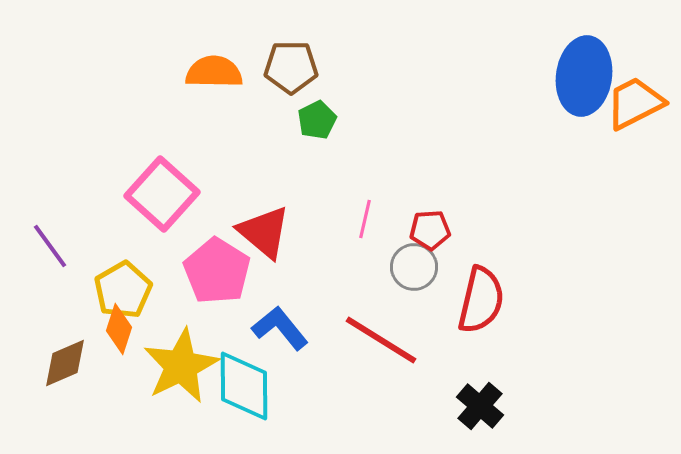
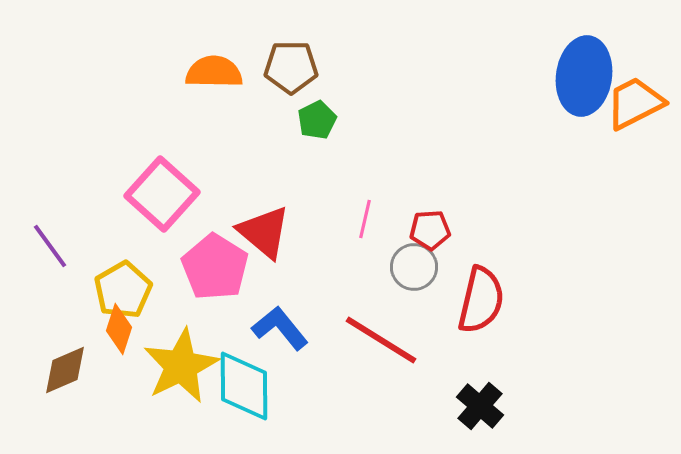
pink pentagon: moved 2 px left, 4 px up
brown diamond: moved 7 px down
